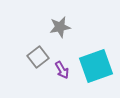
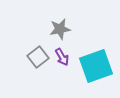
gray star: moved 2 px down
purple arrow: moved 13 px up
